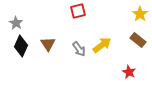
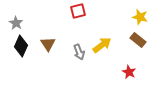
yellow star: moved 3 px down; rotated 21 degrees counterclockwise
gray arrow: moved 3 px down; rotated 14 degrees clockwise
